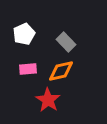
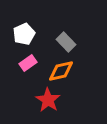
pink rectangle: moved 6 px up; rotated 30 degrees counterclockwise
